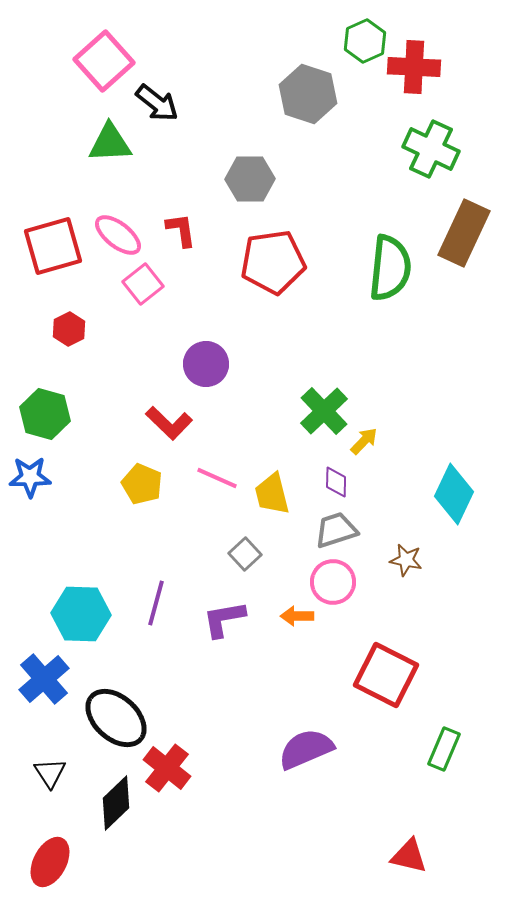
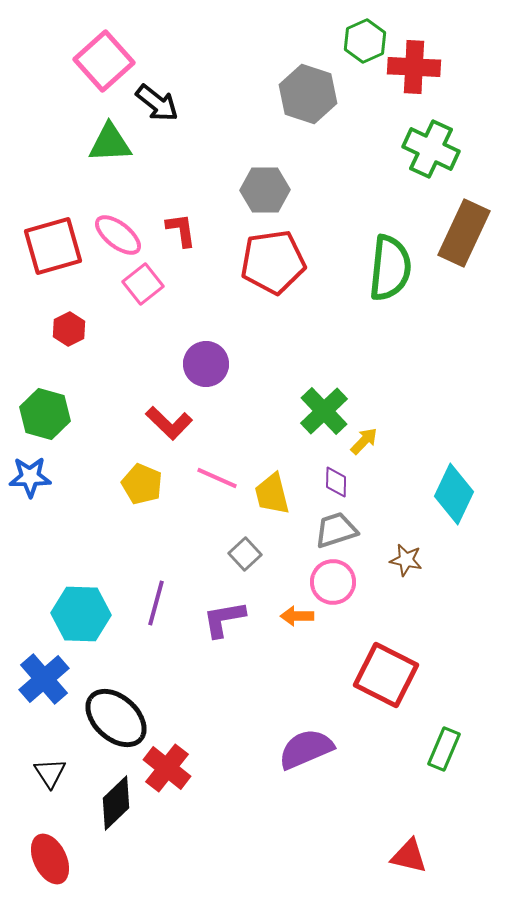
gray hexagon at (250, 179): moved 15 px right, 11 px down
red ellipse at (50, 862): moved 3 px up; rotated 54 degrees counterclockwise
